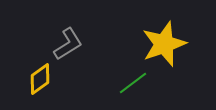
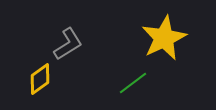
yellow star: moved 6 px up; rotated 6 degrees counterclockwise
